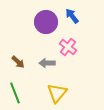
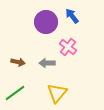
brown arrow: rotated 32 degrees counterclockwise
green line: rotated 75 degrees clockwise
